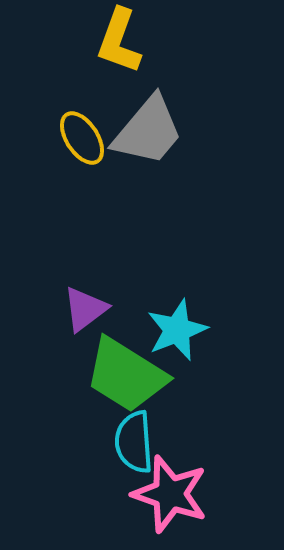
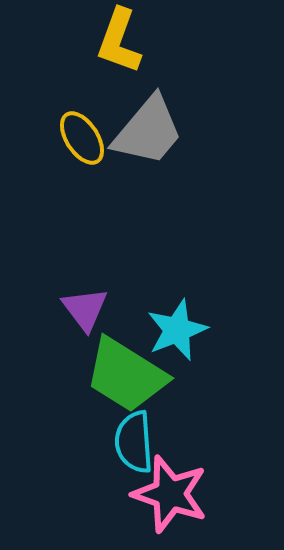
purple triangle: rotated 30 degrees counterclockwise
